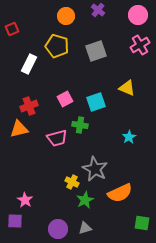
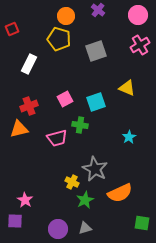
yellow pentagon: moved 2 px right, 7 px up
